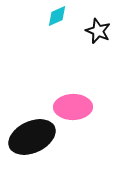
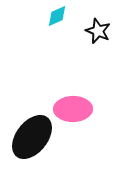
pink ellipse: moved 2 px down
black ellipse: rotated 27 degrees counterclockwise
